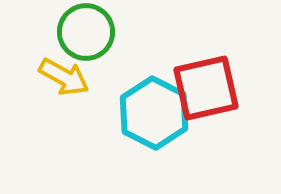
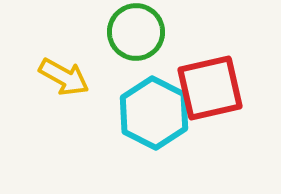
green circle: moved 50 px right
red square: moved 4 px right
